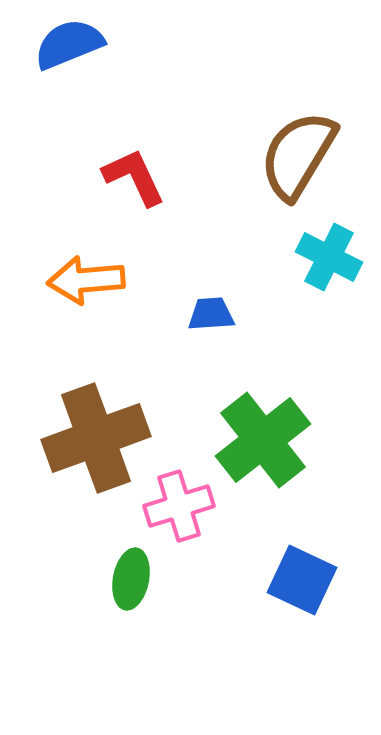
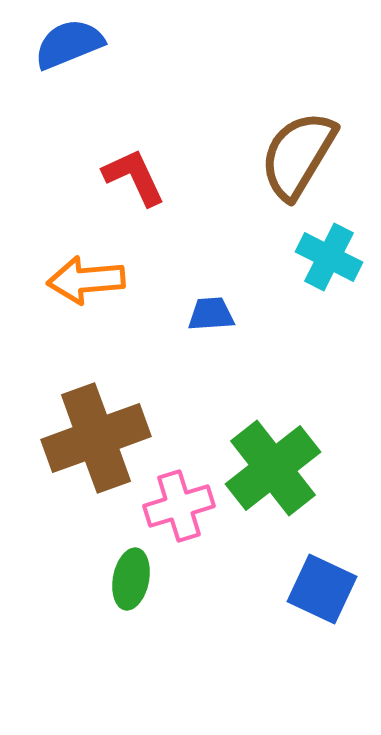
green cross: moved 10 px right, 28 px down
blue square: moved 20 px right, 9 px down
